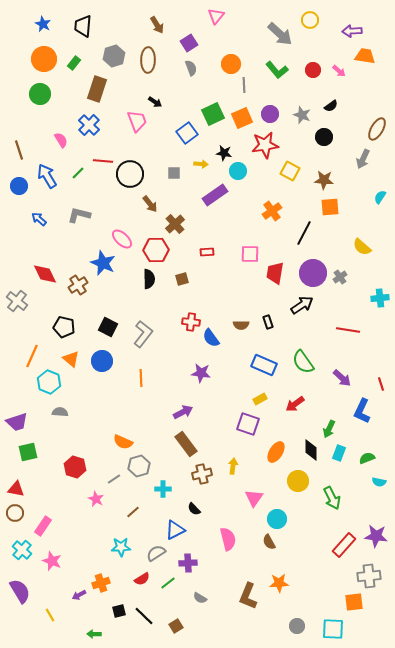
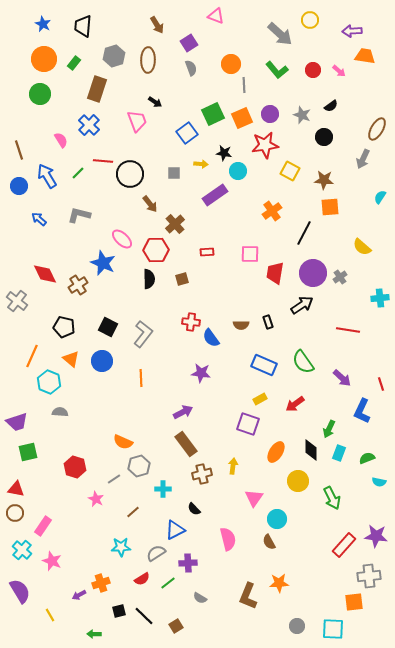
pink triangle at (216, 16): rotated 48 degrees counterclockwise
